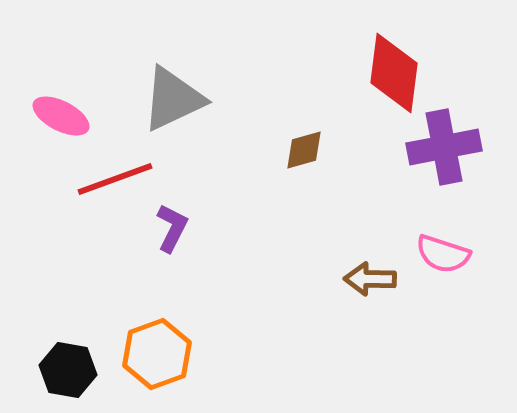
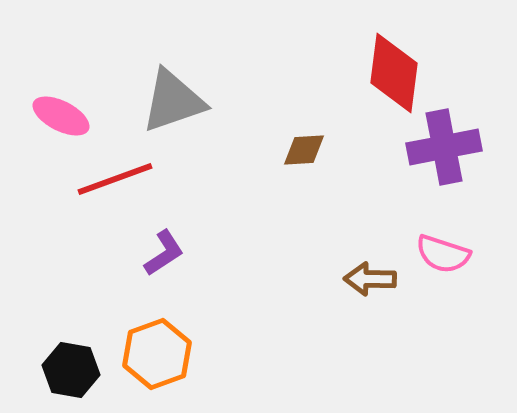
gray triangle: moved 2 px down; rotated 6 degrees clockwise
brown diamond: rotated 12 degrees clockwise
purple L-shape: moved 8 px left, 25 px down; rotated 30 degrees clockwise
black hexagon: moved 3 px right
